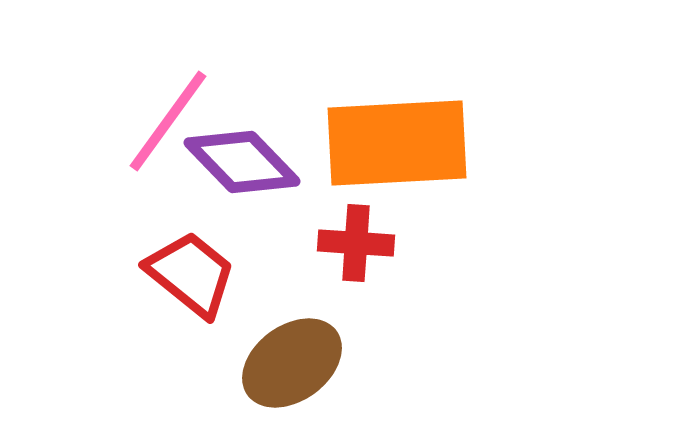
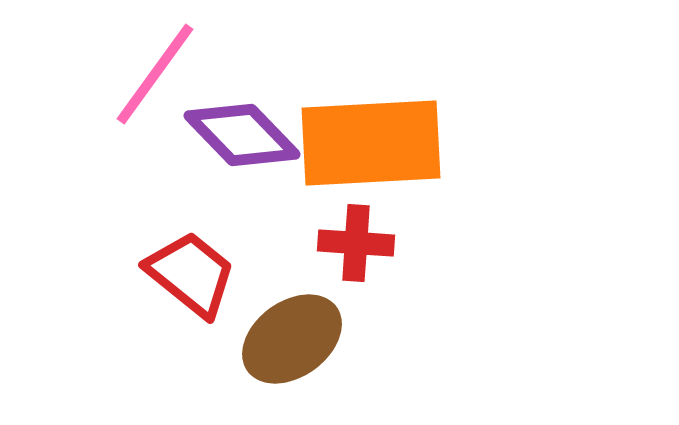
pink line: moved 13 px left, 47 px up
orange rectangle: moved 26 px left
purple diamond: moved 27 px up
brown ellipse: moved 24 px up
